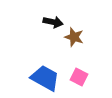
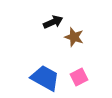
black arrow: rotated 36 degrees counterclockwise
pink square: rotated 36 degrees clockwise
